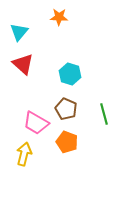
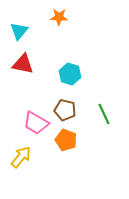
cyan triangle: moved 1 px up
red triangle: rotated 30 degrees counterclockwise
brown pentagon: moved 1 px left, 1 px down; rotated 10 degrees counterclockwise
green line: rotated 10 degrees counterclockwise
orange pentagon: moved 1 px left, 2 px up
yellow arrow: moved 3 px left, 3 px down; rotated 25 degrees clockwise
